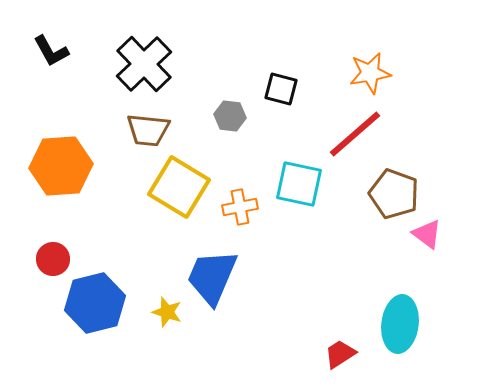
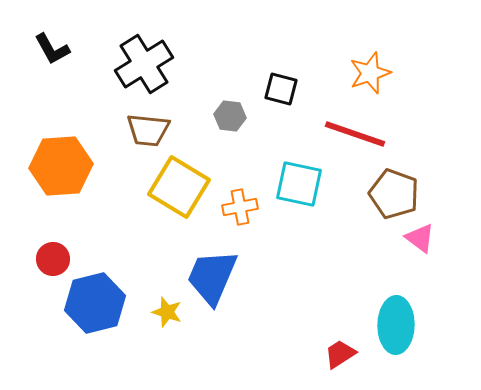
black L-shape: moved 1 px right, 2 px up
black cross: rotated 12 degrees clockwise
orange star: rotated 9 degrees counterclockwise
red line: rotated 60 degrees clockwise
pink triangle: moved 7 px left, 4 px down
cyan ellipse: moved 4 px left, 1 px down; rotated 6 degrees counterclockwise
